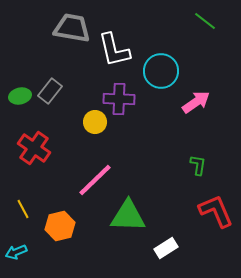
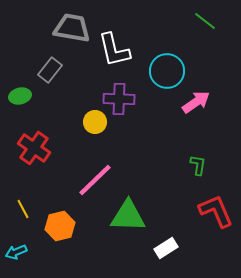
cyan circle: moved 6 px right
gray rectangle: moved 21 px up
